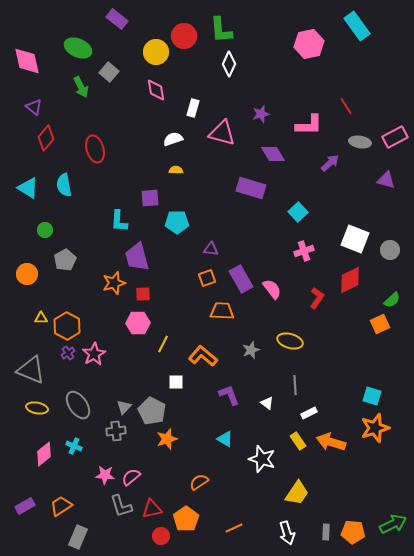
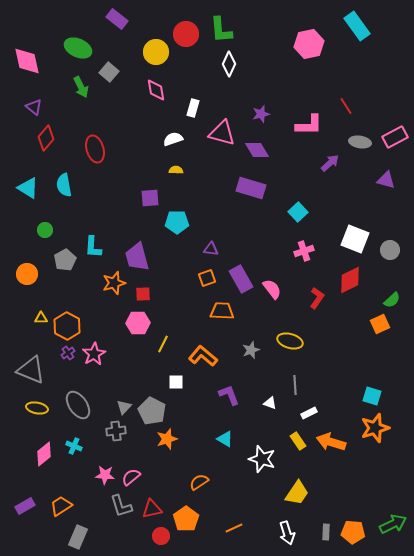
red circle at (184, 36): moved 2 px right, 2 px up
purple diamond at (273, 154): moved 16 px left, 4 px up
cyan L-shape at (119, 221): moved 26 px left, 26 px down
white triangle at (267, 403): moved 3 px right; rotated 16 degrees counterclockwise
